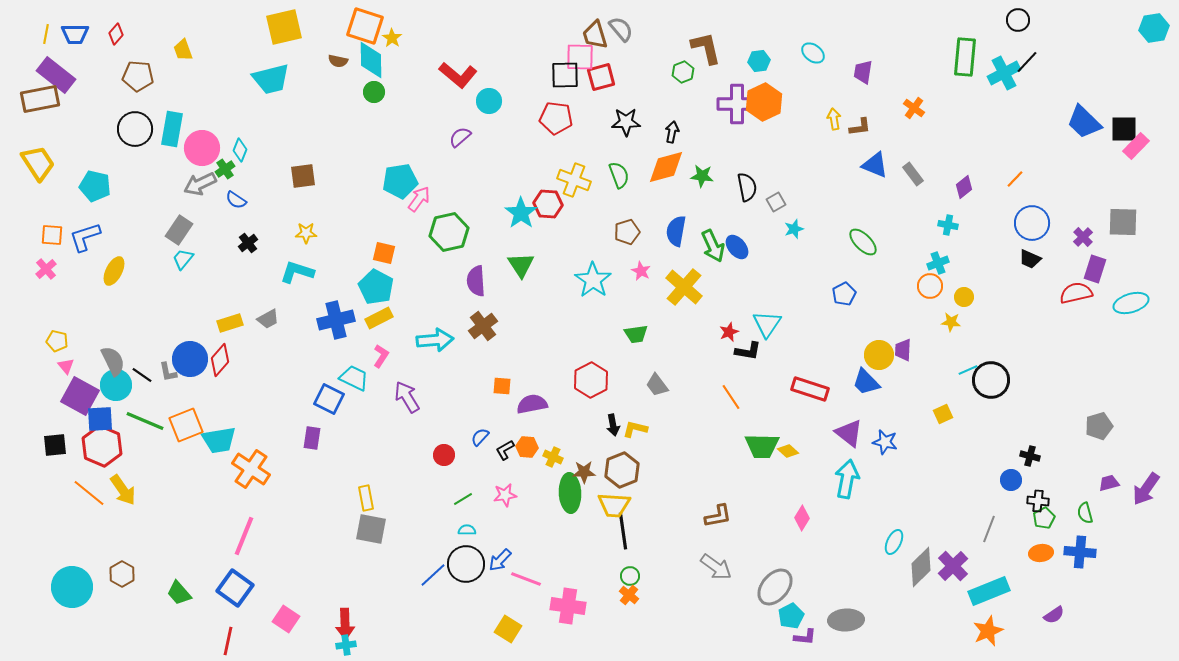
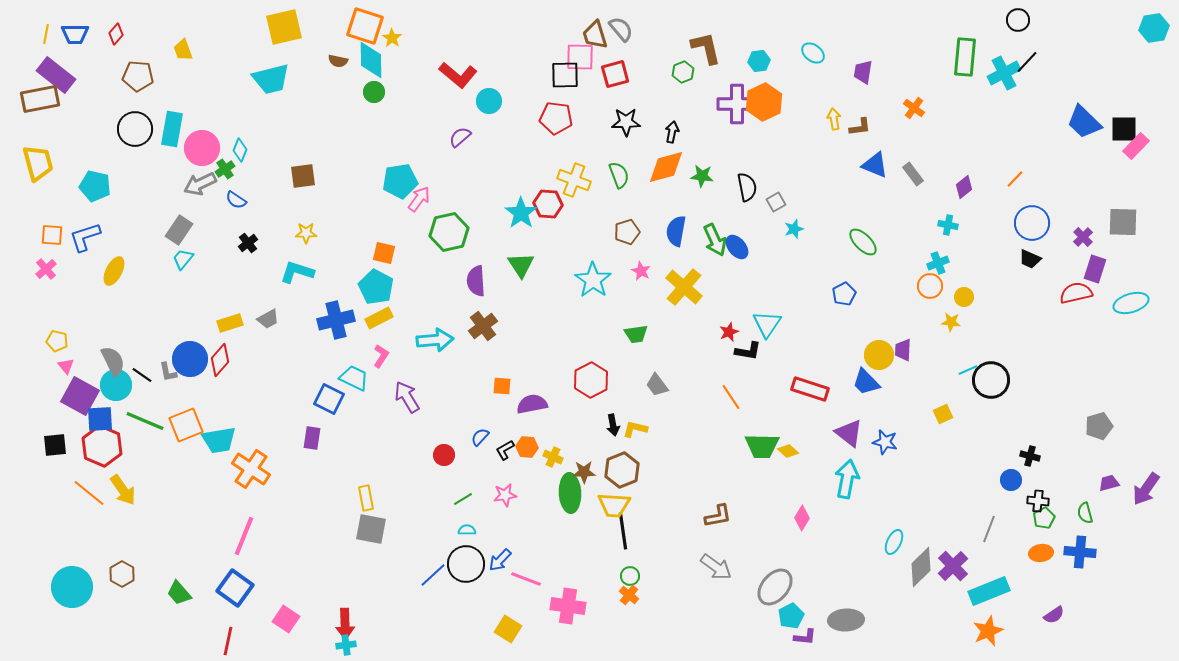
red square at (601, 77): moved 14 px right, 3 px up
yellow trapezoid at (38, 163): rotated 18 degrees clockwise
green arrow at (713, 246): moved 2 px right, 6 px up
